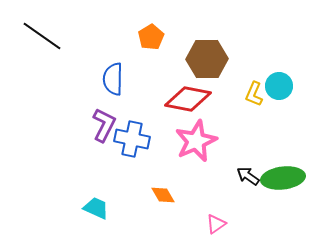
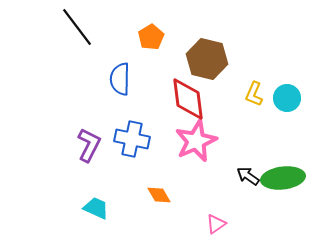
black line: moved 35 px right, 9 px up; rotated 18 degrees clockwise
brown hexagon: rotated 15 degrees clockwise
blue semicircle: moved 7 px right
cyan circle: moved 8 px right, 12 px down
red diamond: rotated 72 degrees clockwise
purple L-shape: moved 15 px left, 20 px down
orange diamond: moved 4 px left
